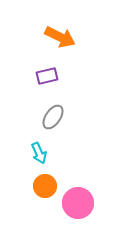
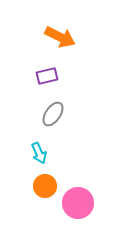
gray ellipse: moved 3 px up
